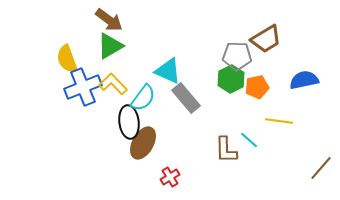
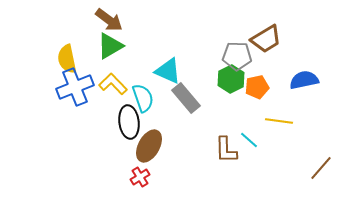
yellow semicircle: rotated 8 degrees clockwise
blue cross: moved 8 px left
cyan semicircle: rotated 56 degrees counterclockwise
brown ellipse: moved 6 px right, 3 px down
red cross: moved 30 px left
